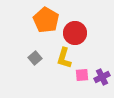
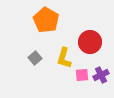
red circle: moved 15 px right, 9 px down
purple cross: moved 1 px left, 2 px up
